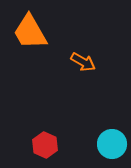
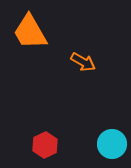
red hexagon: rotated 10 degrees clockwise
